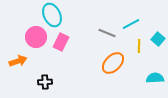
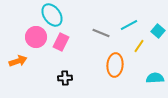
cyan ellipse: rotated 10 degrees counterclockwise
cyan line: moved 2 px left, 1 px down
gray line: moved 6 px left
cyan square: moved 8 px up
yellow line: rotated 32 degrees clockwise
orange ellipse: moved 2 px right, 2 px down; rotated 40 degrees counterclockwise
black cross: moved 20 px right, 4 px up
